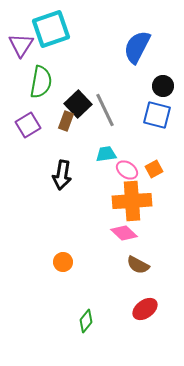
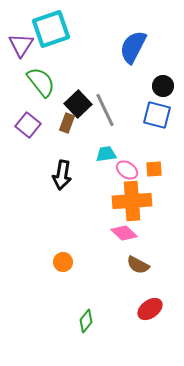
blue semicircle: moved 4 px left
green semicircle: rotated 48 degrees counterclockwise
brown rectangle: moved 1 px right, 2 px down
purple square: rotated 20 degrees counterclockwise
orange square: rotated 24 degrees clockwise
red ellipse: moved 5 px right
